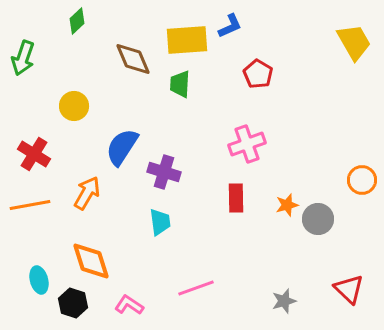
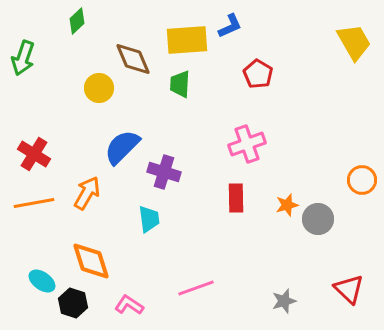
yellow circle: moved 25 px right, 18 px up
blue semicircle: rotated 12 degrees clockwise
orange line: moved 4 px right, 2 px up
cyan trapezoid: moved 11 px left, 3 px up
cyan ellipse: moved 3 px right, 1 px down; rotated 40 degrees counterclockwise
